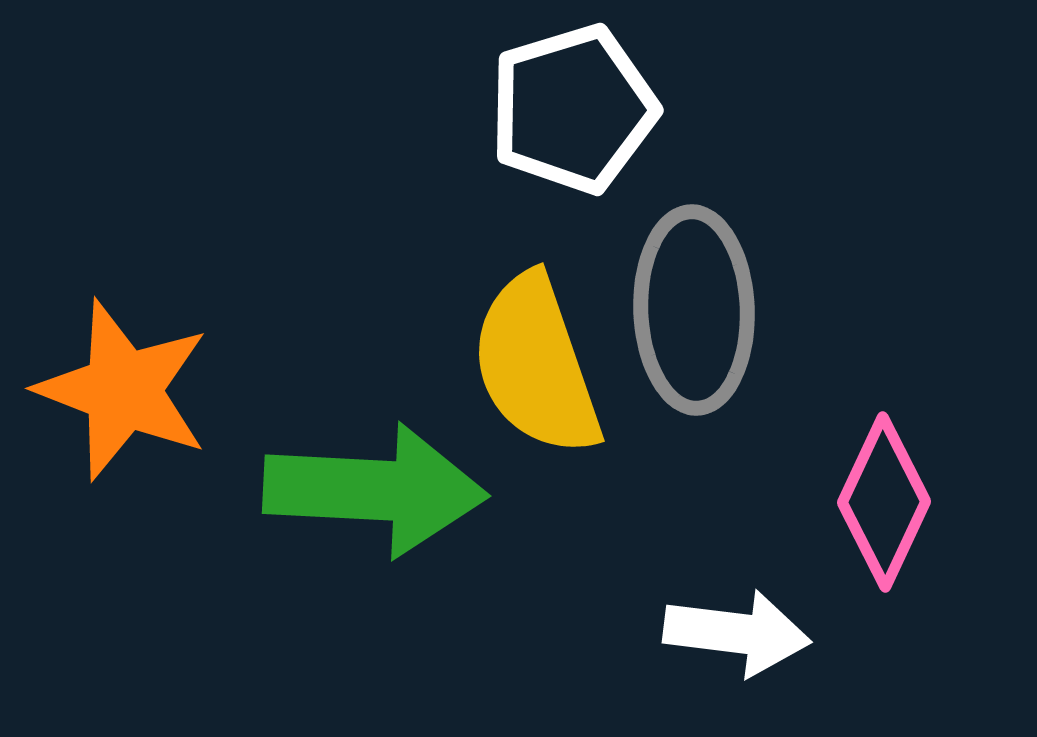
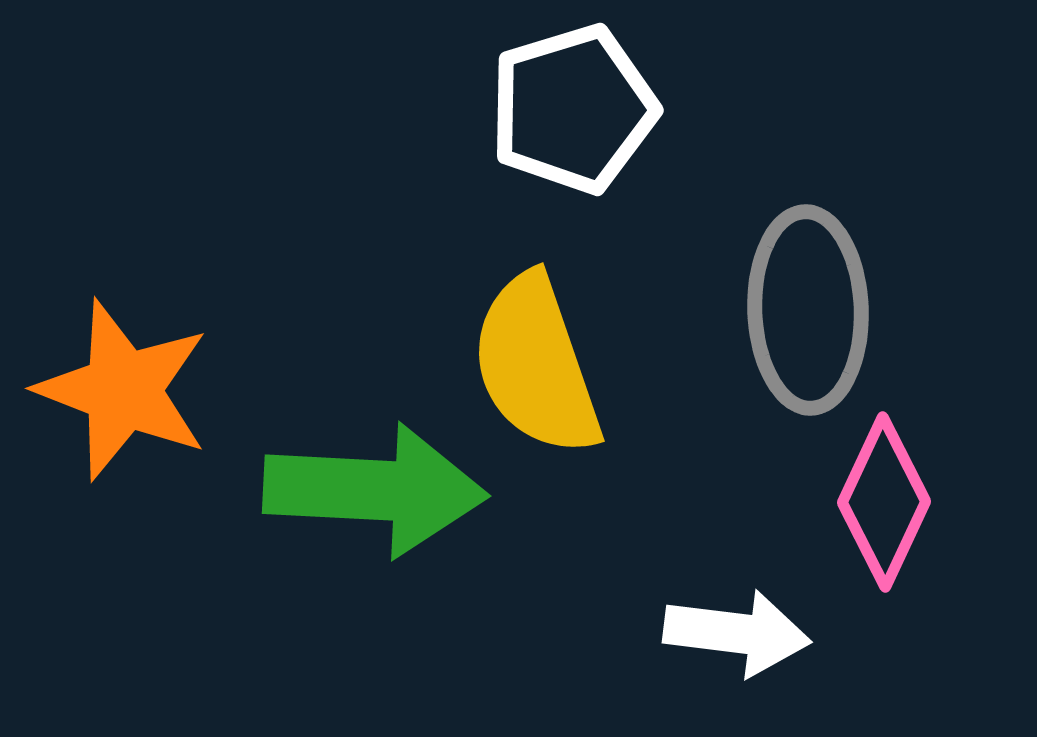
gray ellipse: moved 114 px right
